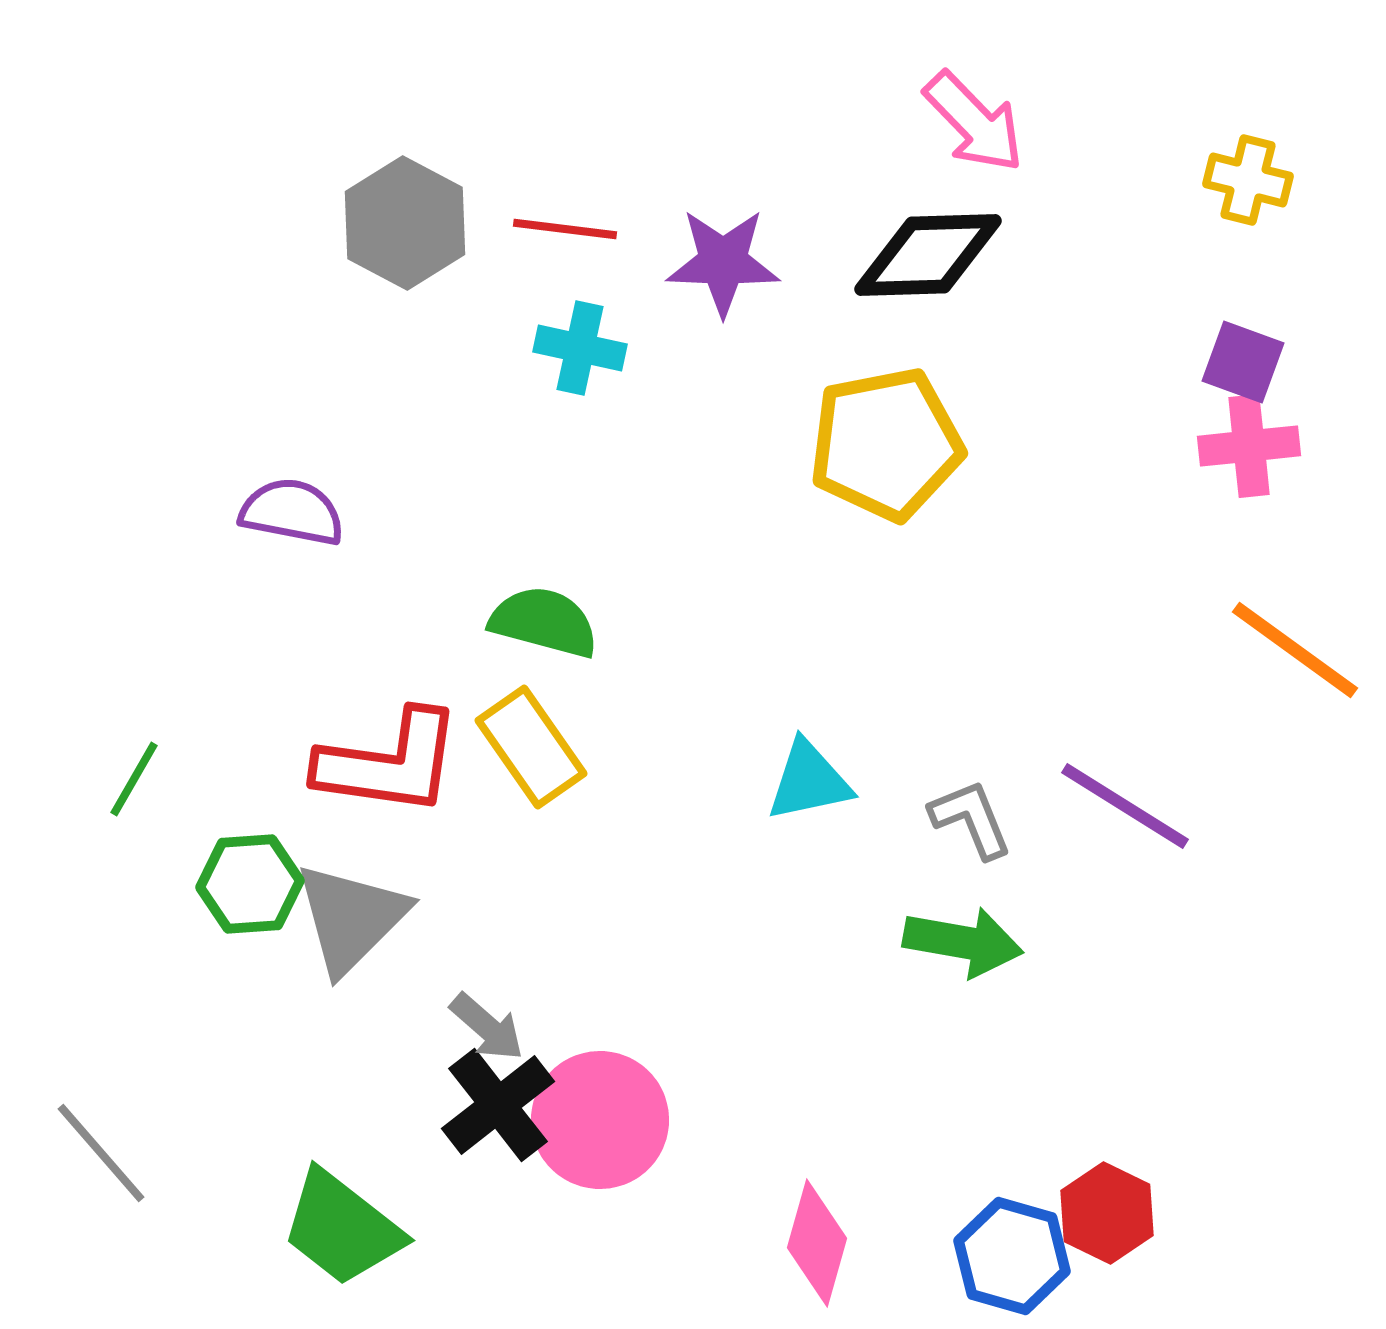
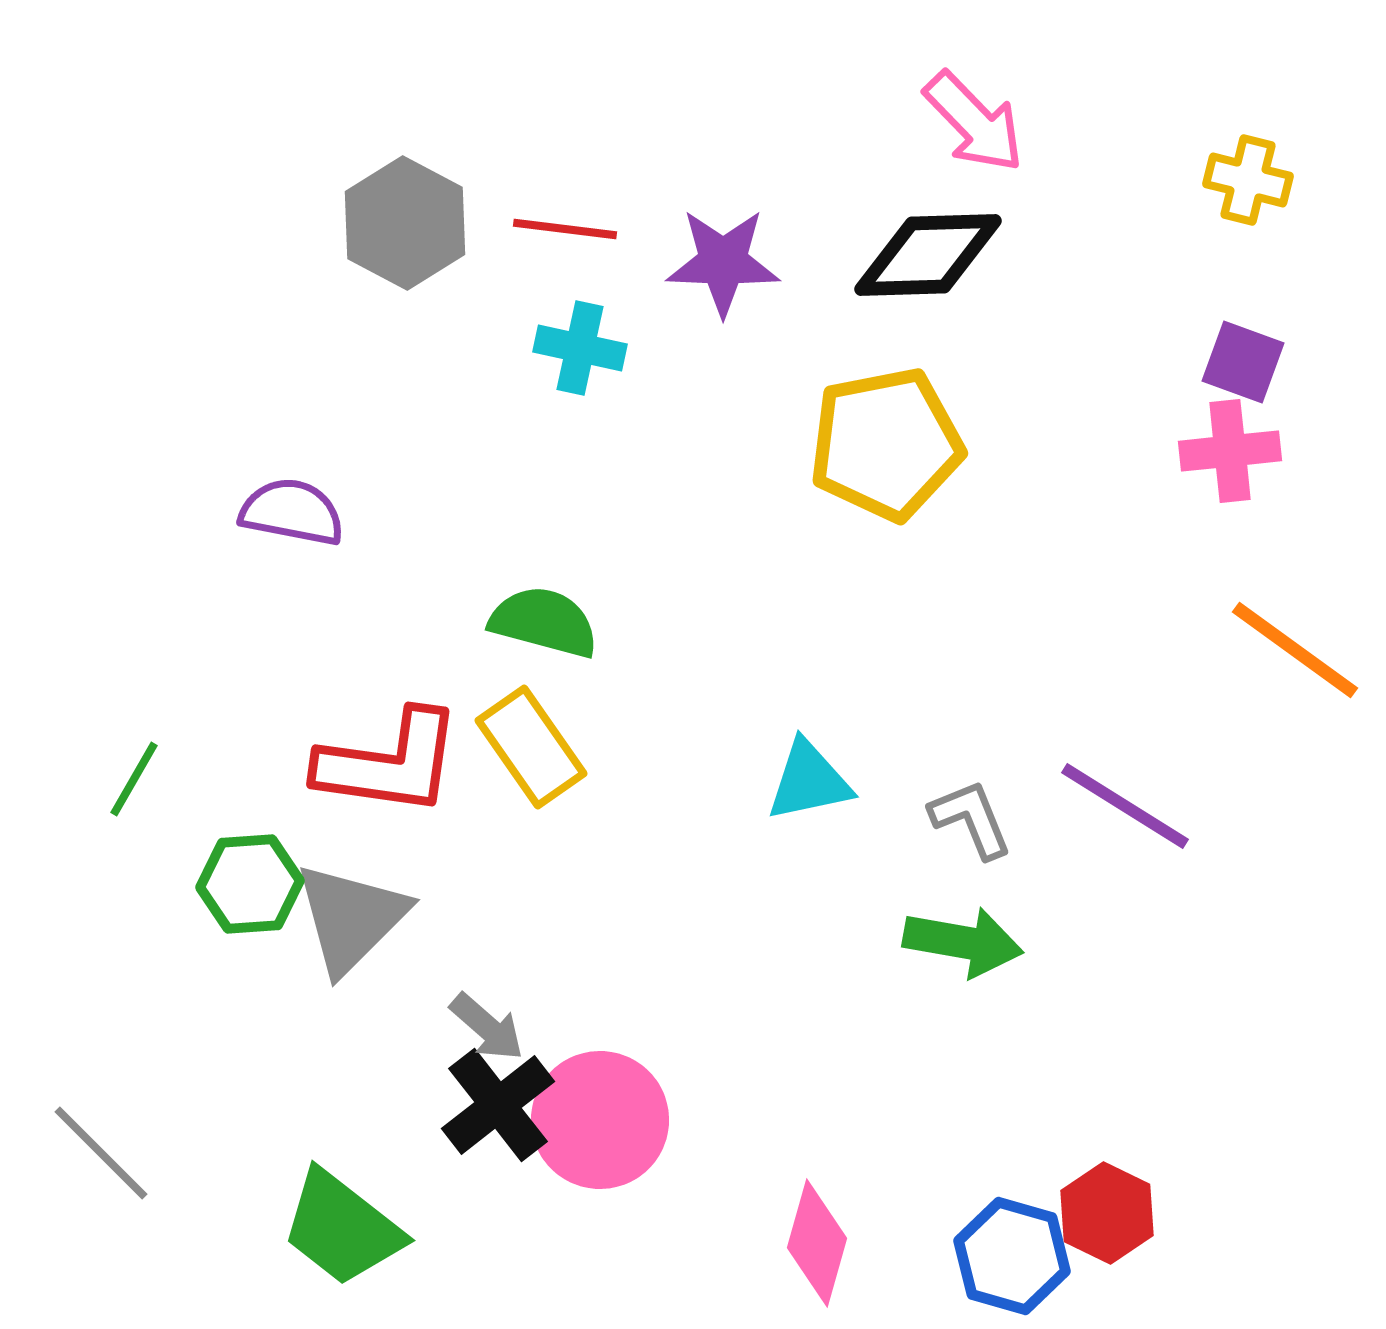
pink cross: moved 19 px left, 5 px down
gray line: rotated 4 degrees counterclockwise
